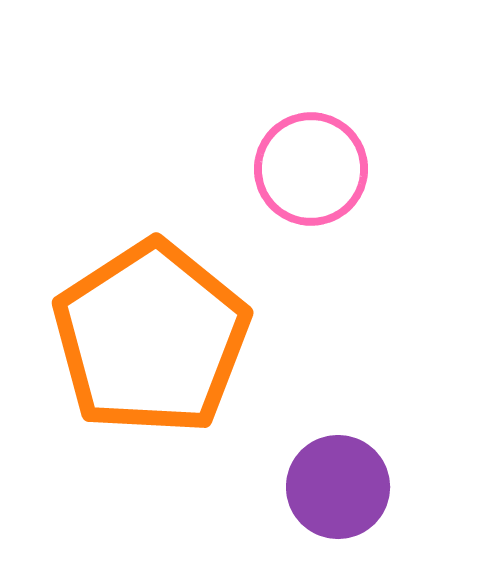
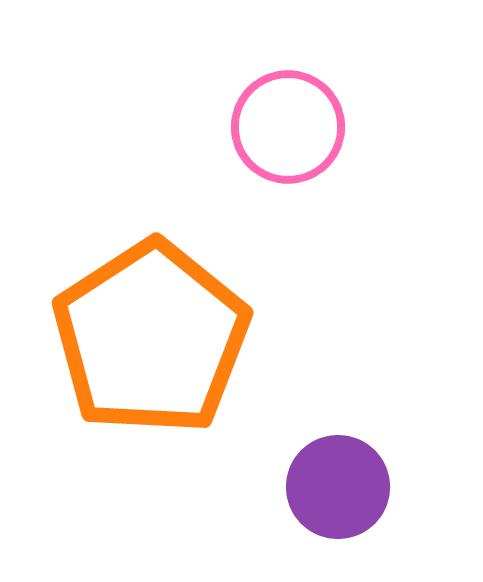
pink circle: moved 23 px left, 42 px up
